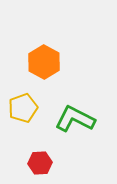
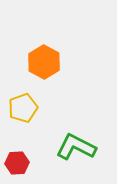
green L-shape: moved 1 px right, 28 px down
red hexagon: moved 23 px left
